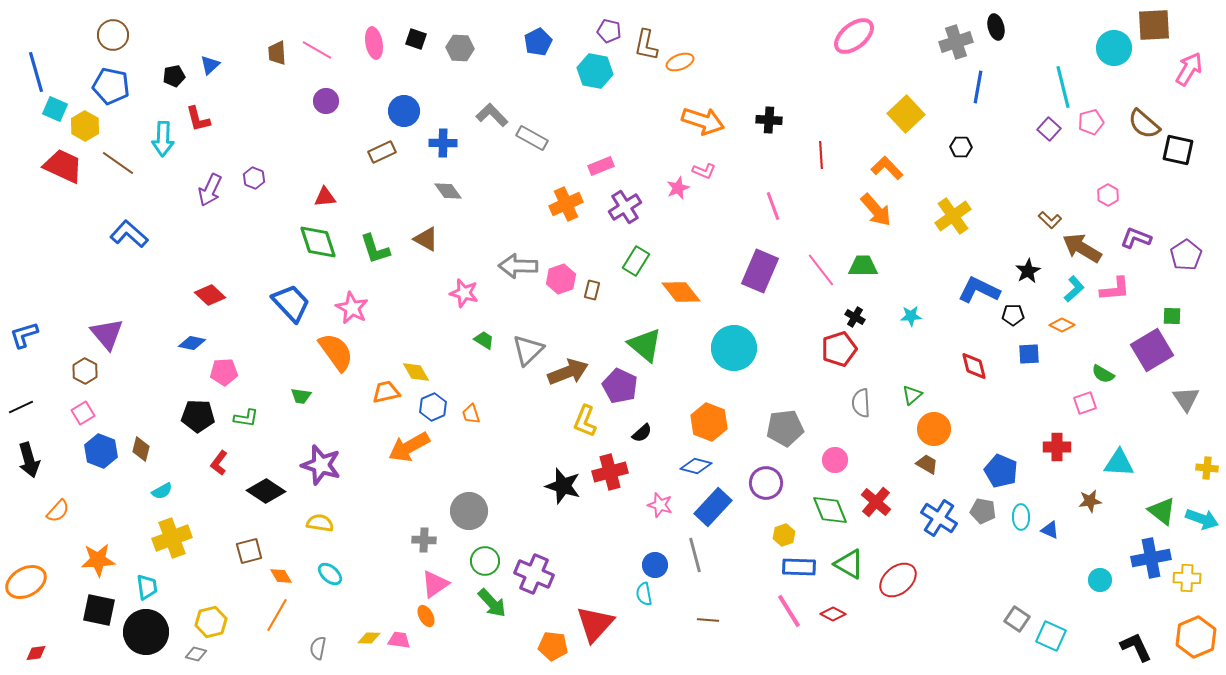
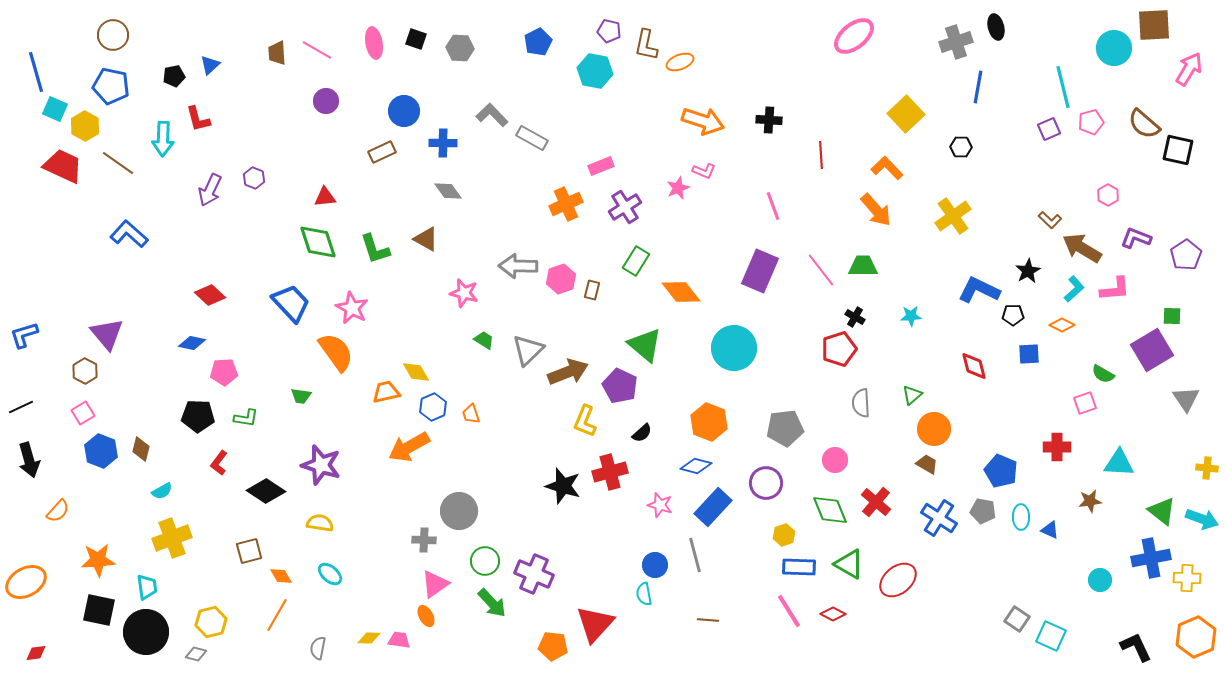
purple square at (1049, 129): rotated 25 degrees clockwise
gray circle at (469, 511): moved 10 px left
